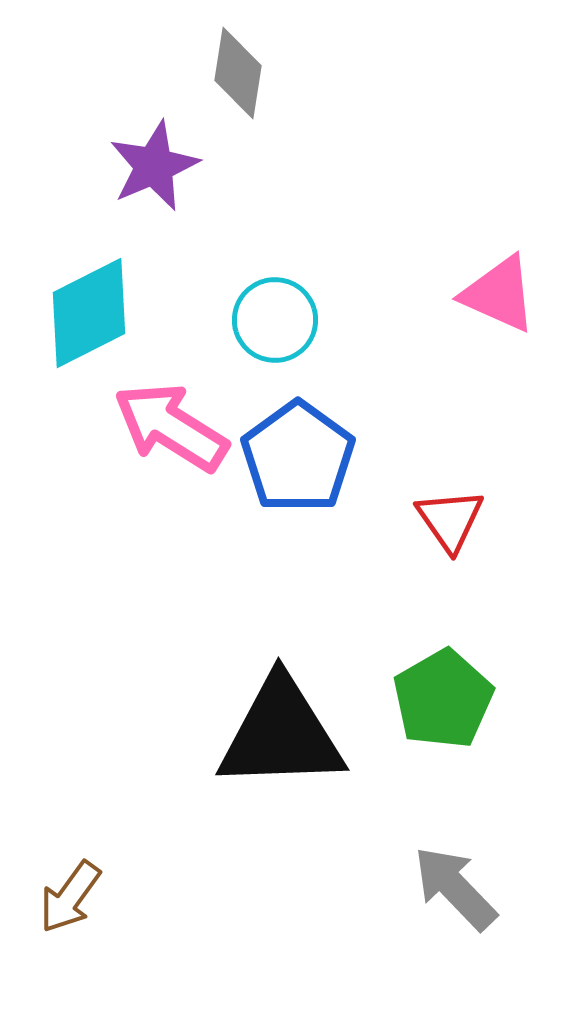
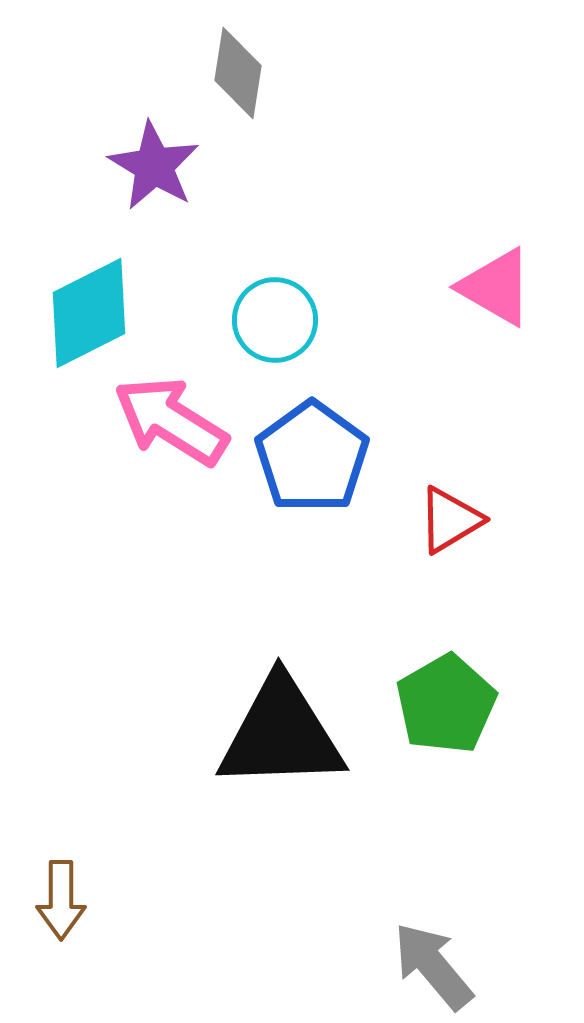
purple star: rotated 18 degrees counterclockwise
pink triangle: moved 3 px left, 7 px up; rotated 6 degrees clockwise
pink arrow: moved 6 px up
blue pentagon: moved 14 px right
red triangle: rotated 34 degrees clockwise
green pentagon: moved 3 px right, 5 px down
gray arrow: moved 22 px left, 78 px down; rotated 4 degrees clockwise
brown arrow: moved 9 px left, 3 px down; rotated 36 degrees counterclockwise
